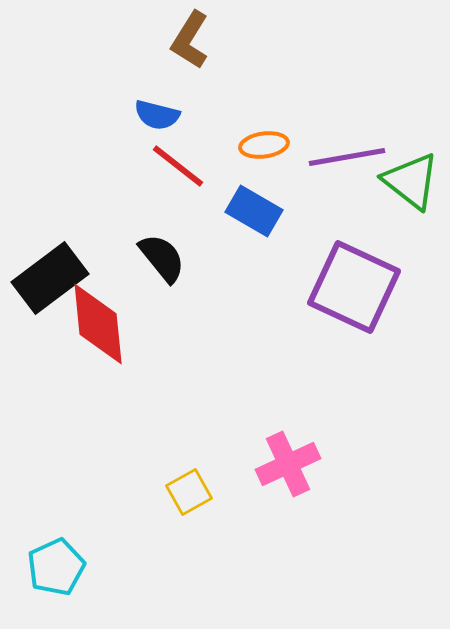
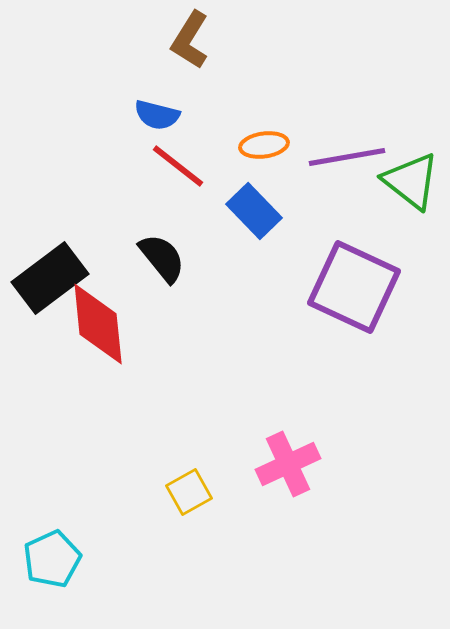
blue rectangle: rotated 16 degrees clockwise
cyan pentagon: moved 4 px left, 8 px up
